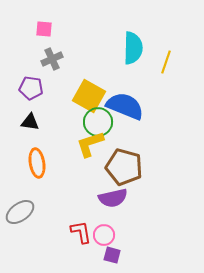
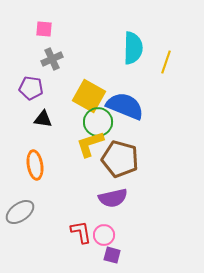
black triangle: moved 13 px right, 3 px up
orange ellipse: moved 2 px left, 2 px down
brown pentagon: moved 4 px left, 8 px up
